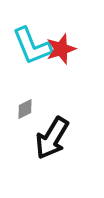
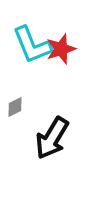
cyan L-shape: moved 1 px up
gray diamond: moved 10 px left, 2 px up
